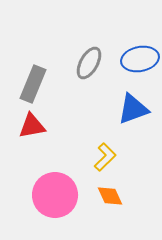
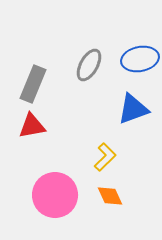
gray ellipse: moved 2 px down
